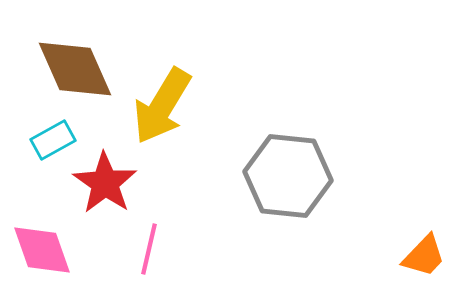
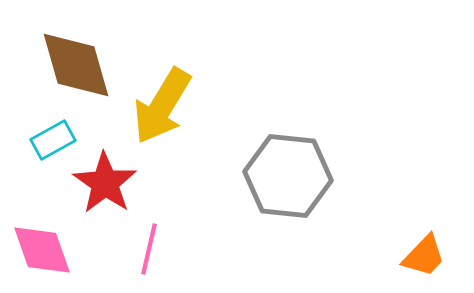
brown diamond: moved 1 px right, 4 px up; rotated 8 degrees clockwise
